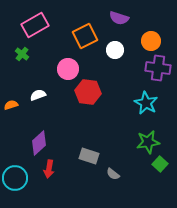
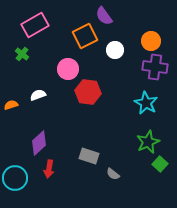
purple semicircle: moved 15 px left, 2 px up; rotated 36 degrees clockwise
purple cross: moved 3 px left, 1 px up
green star: rotated 15 degrees counterclockwise
